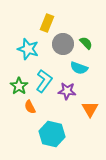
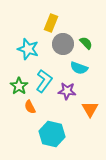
yellow rectangle: moved 4 px right
